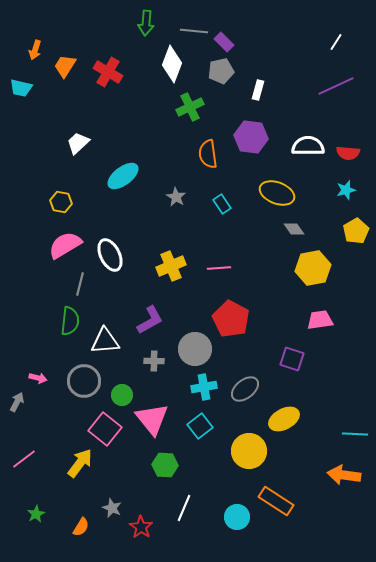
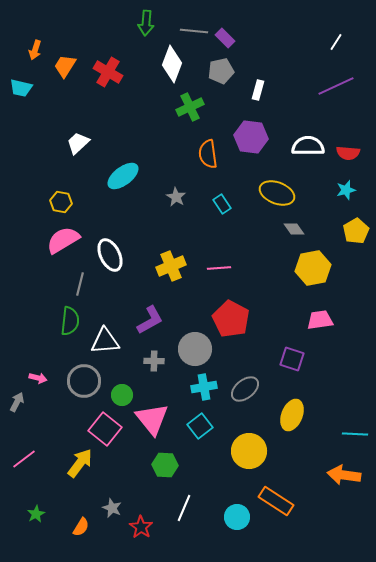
purple rectangle at (224, 42): moved 1 px right, 4 px up
pink semicircle at (65, 245): moved 2 px left, 5 px up
yellow ellipse at (284, 419): moved 8 px right, 4 px up; rotated 40 degrees counterclockwise
